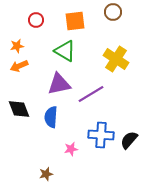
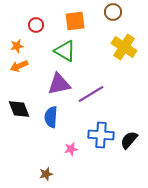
red circle: moved 5 px down
yellow cross: moved 8 px right, 12 px up
